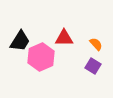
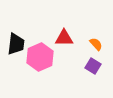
black trapezoid: moved 4 px left, 3 px down; rotated 25 degrees counterclockwise
pink hexagon: moved 1 px left
